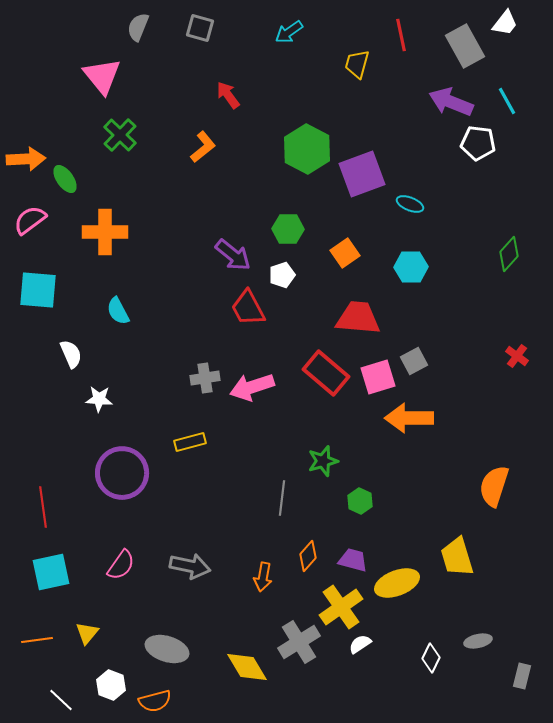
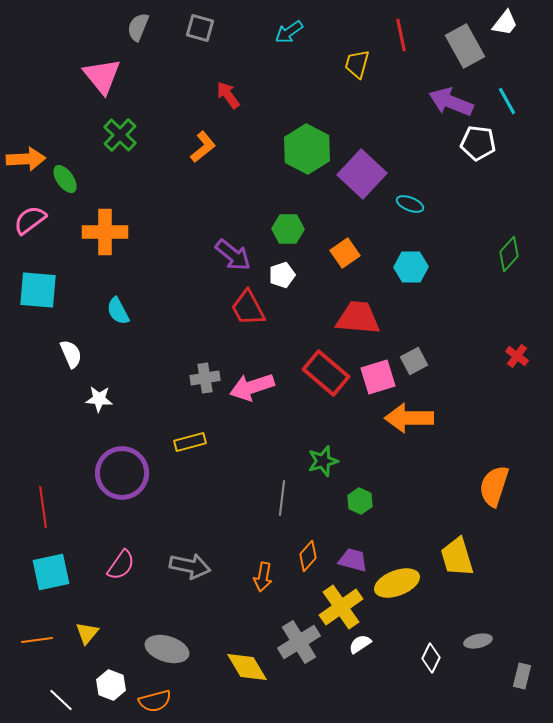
purple square at (362, 174): rotated 27 degrees counterclockwise
